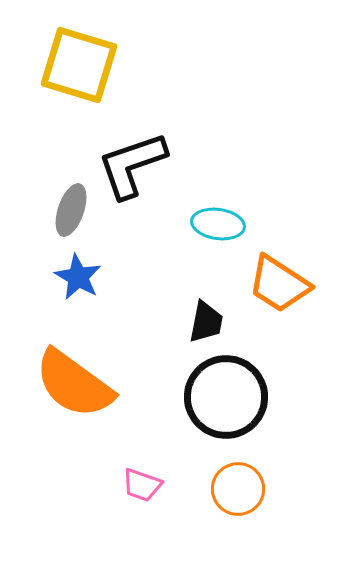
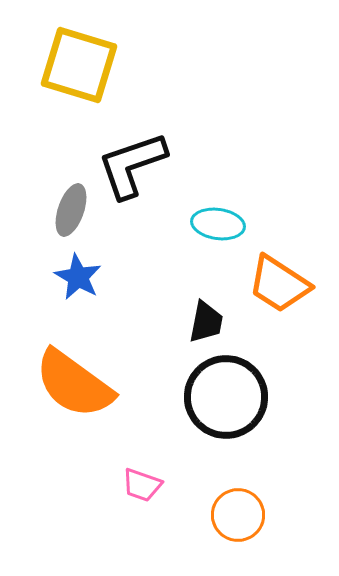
orange circle: moved 26 px down
